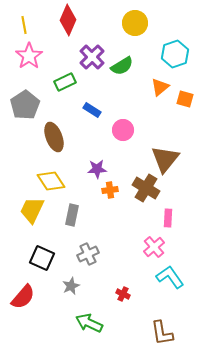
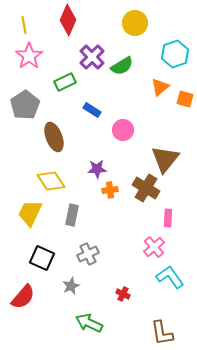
yellow trapezoid: moved 2 px left, 3 px down
